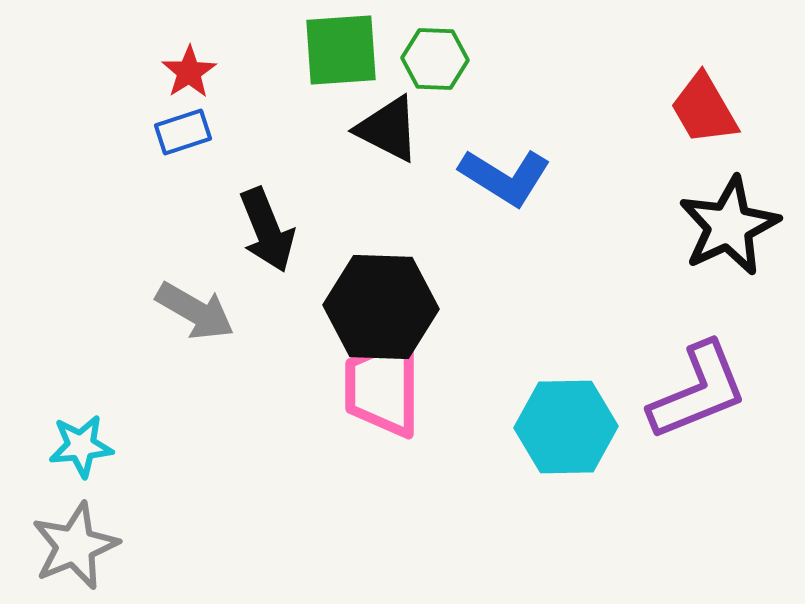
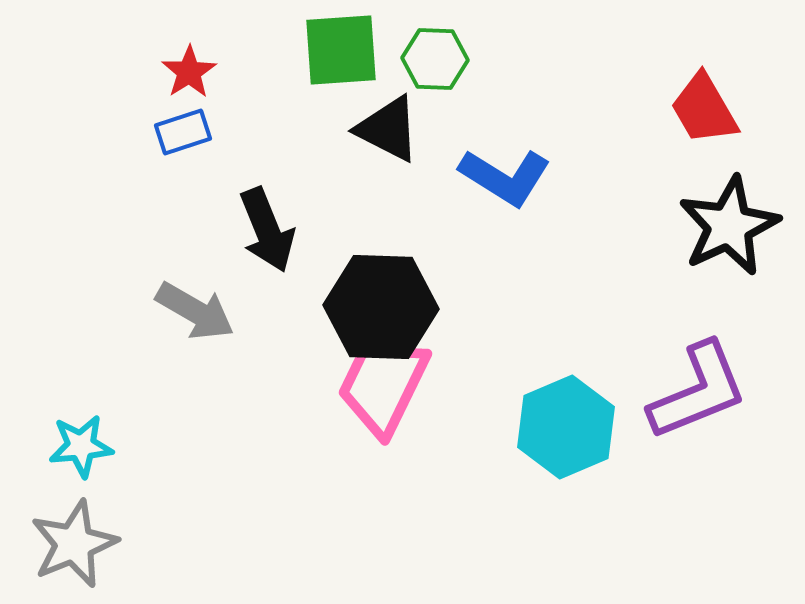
pink trapezoid: rotated 26 degrees clockwise
cyan hexagon: rotated 22 degrees counterclockwise
gray star: moved 1 px left, 2 px up
